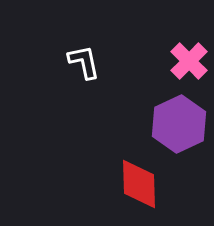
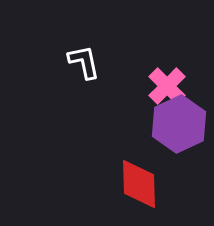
pink cross: moved 22 px left, 25 px down
